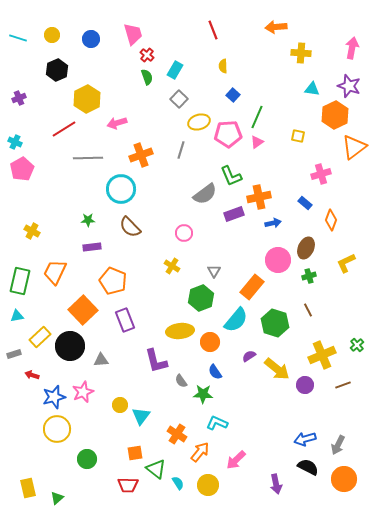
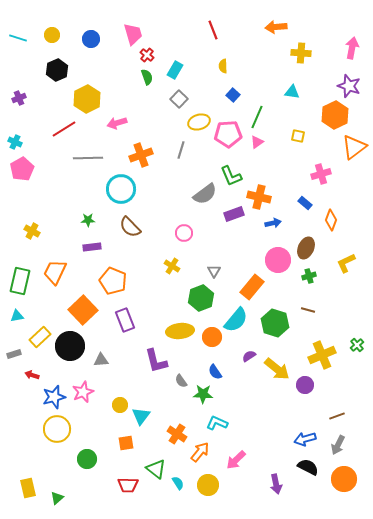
cyan triangle at (312, 89): moved 20 px left, 3 px down
orange cross at (259, 197): rotated 25 degrees clockwise
brown line at (308, 310): rotated 48 degrees counterclockwise
orange circle at (210, 342): moved 2 px right, 5 px up
brown line at (343, 385): moved 6 px left, 31 px down
orange square at (135, 453): moved 9 px left, 10 px up
